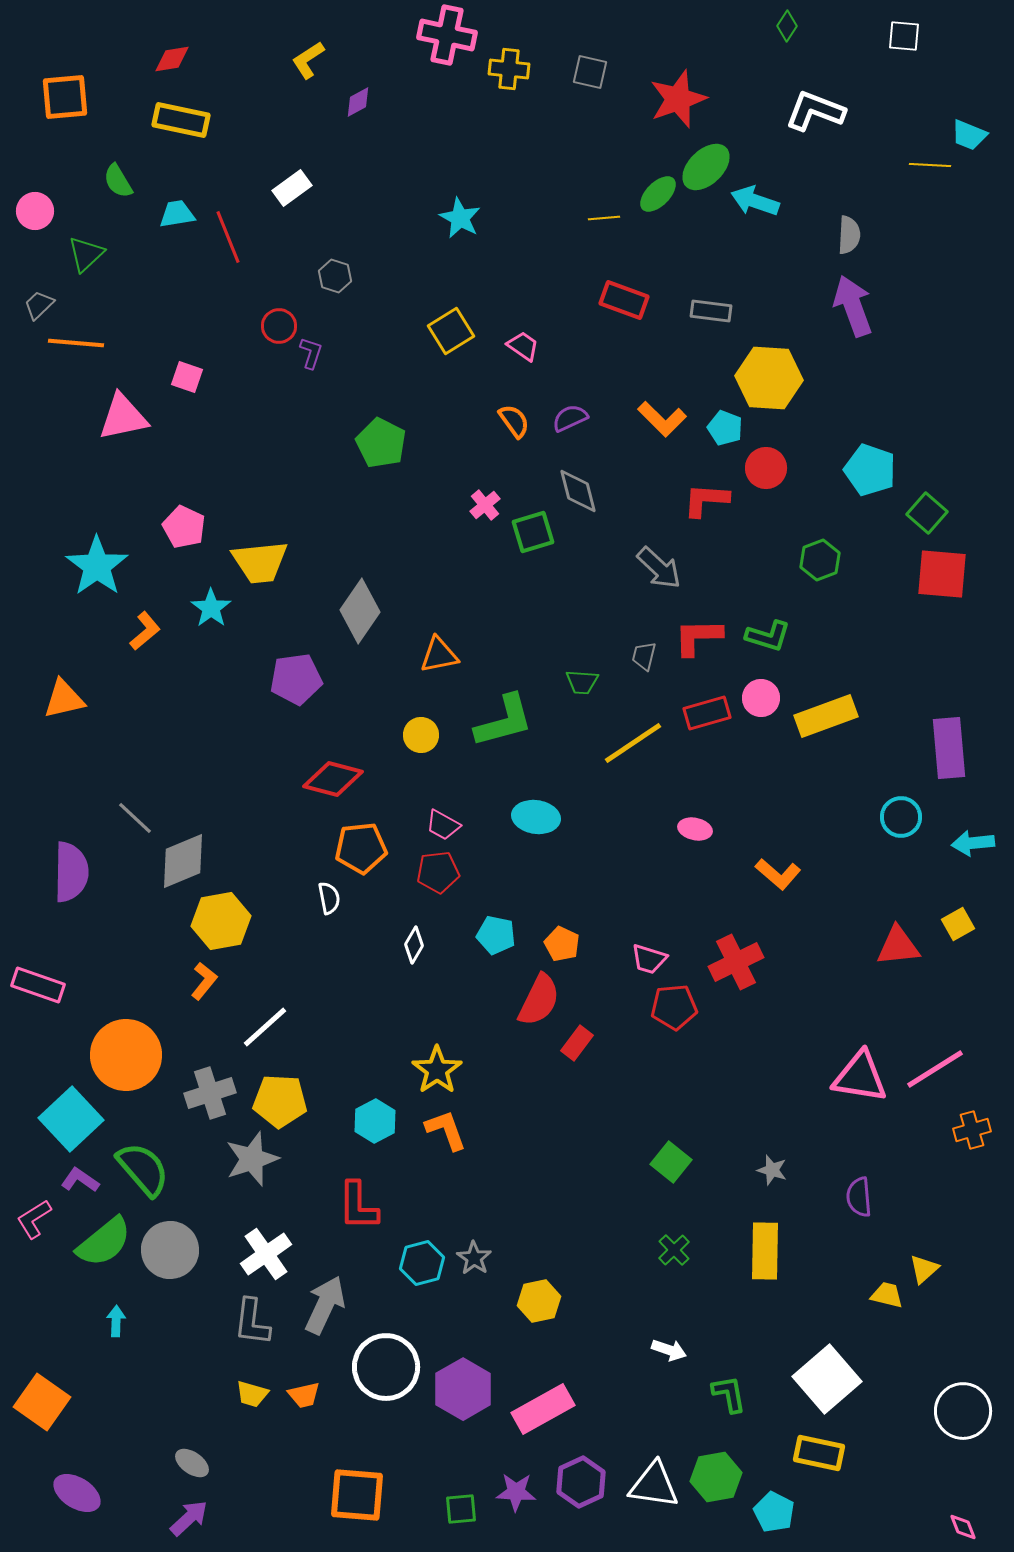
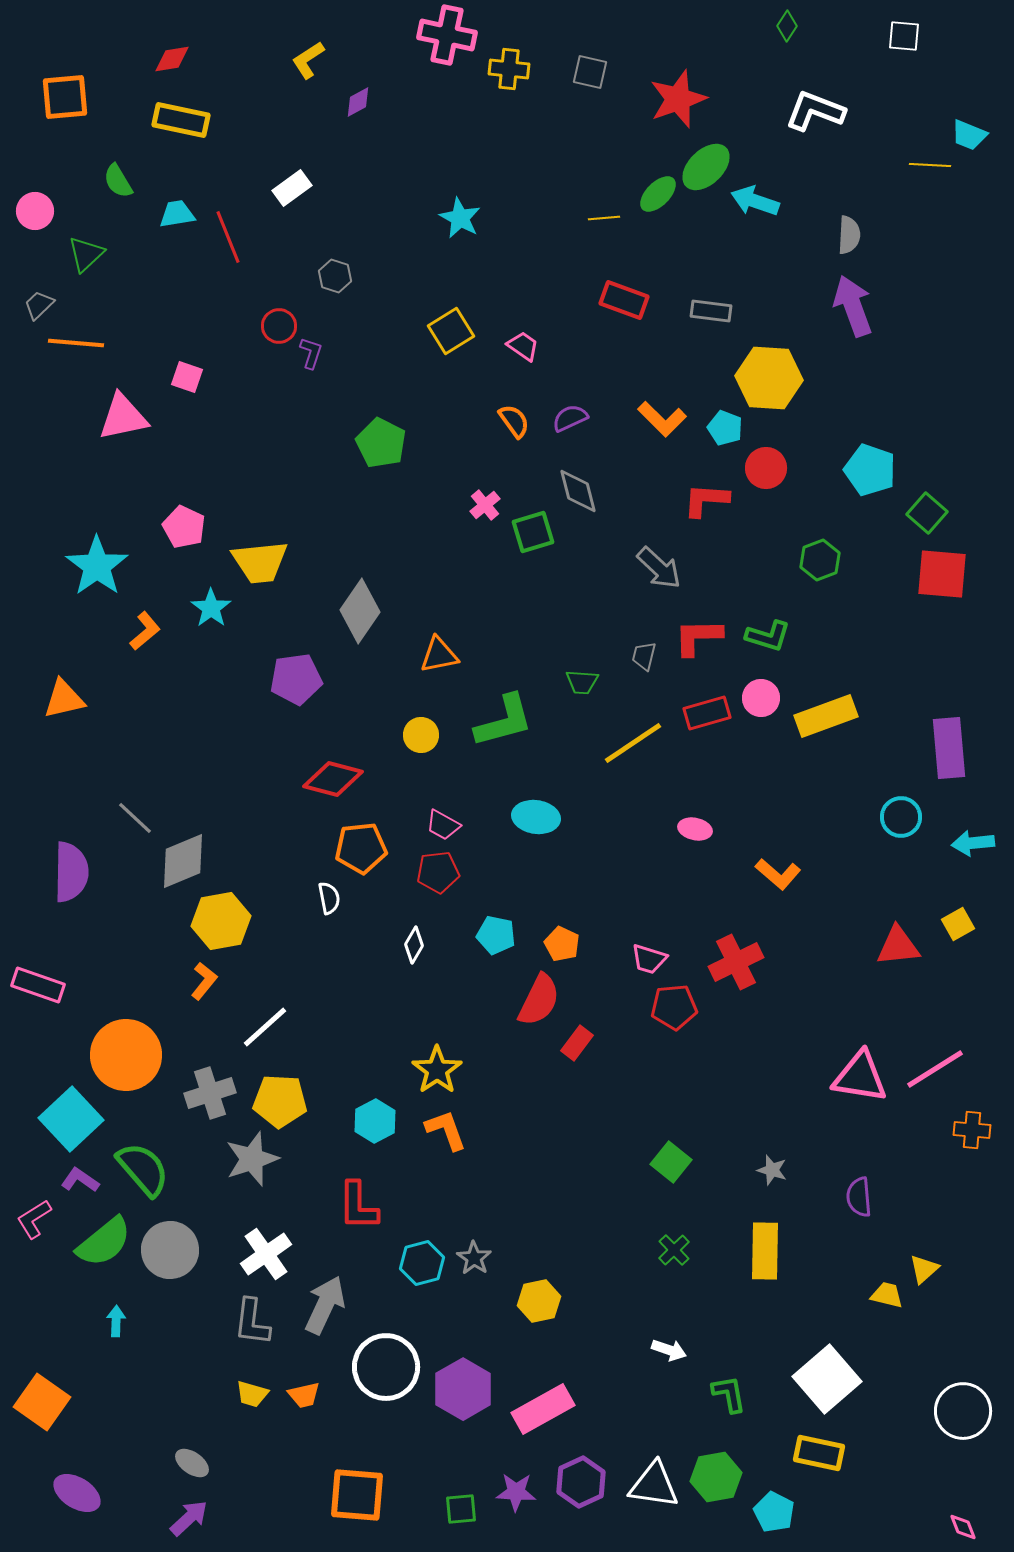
orange cross at (972, 1130): rotated 21 degrees clockwise
